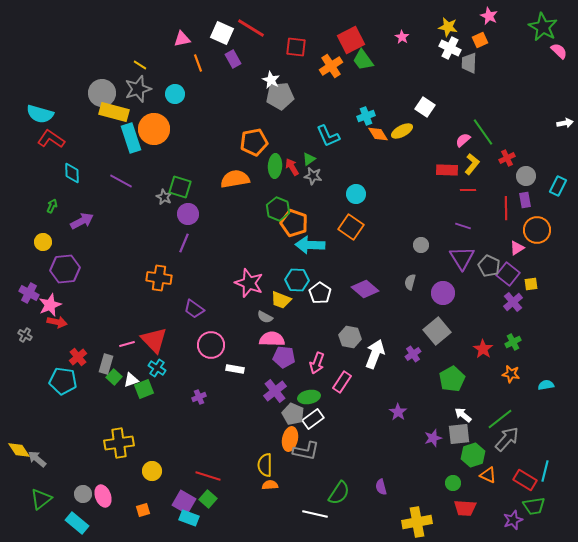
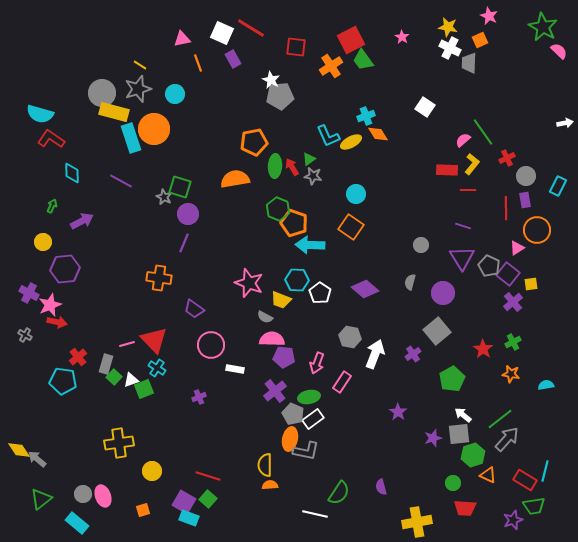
yellow ellipse at (402, 131): moved 51 px left, 11 px down
